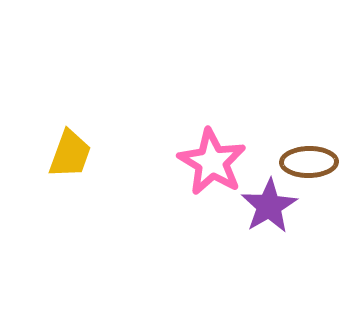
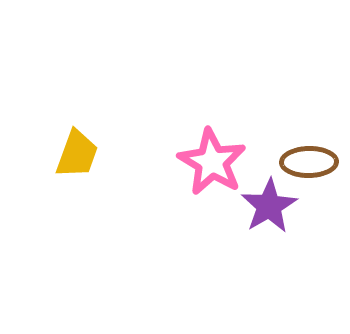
yellow trapezoid: moved 7 px right
